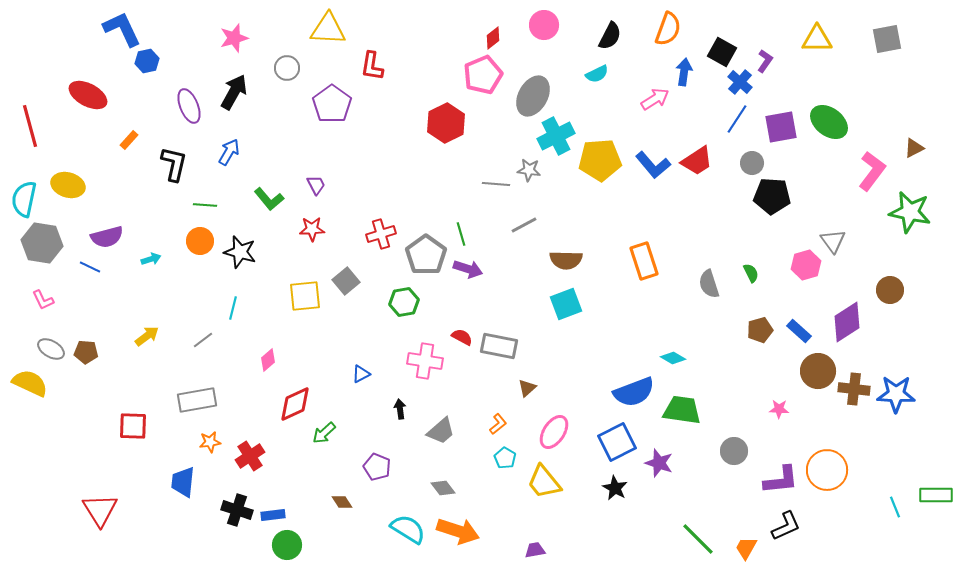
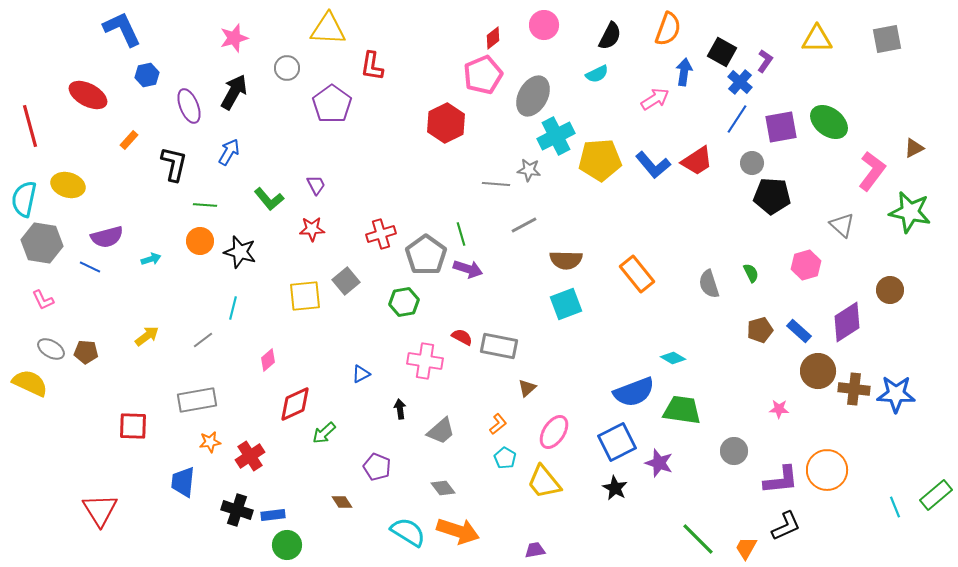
blue hexagon at (147, 61): moved 14 px down
gray triangle at (833, 241): moved 9 px right, 16 px up; rotated 12 degrees counterclockwise
orange rectangle at (644, 261): moved 7 px left, 13 px down; rotated 21 degrees counterclockwise
green rectangle at (936, 495): rotated 40 degrees counterclockwise
cyan semicircle at (408, 529): moved 3 px down
